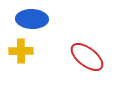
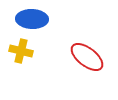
yellow cross: rotated 15 degrees clockwise
